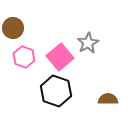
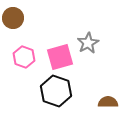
brown circle: moved 10 px up
pink square: rotated 24 degrees clockwise
brown semicircle: moved 3 px down
